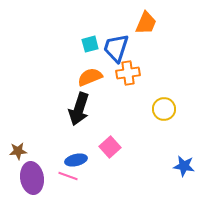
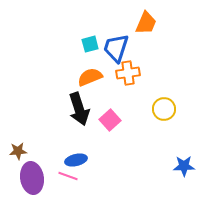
black arrow: rotated 36 degrees counterclockwise
pink square: moved 27 px up
blue star: rotated 10 degrees counterclockwise
